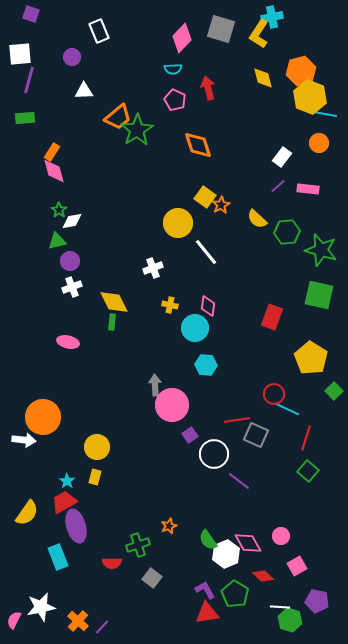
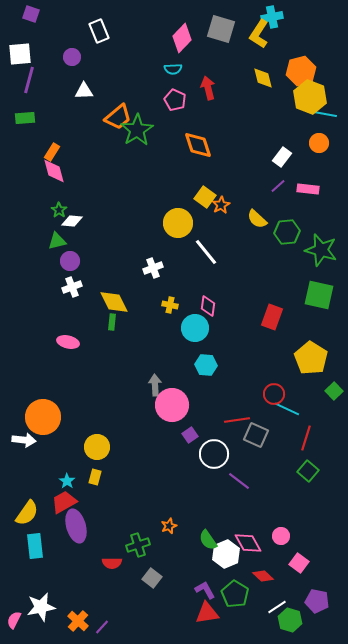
white diamond at (72, 221): rotated 15 degrees clockwise
cyan rectangle at (58, 557): moved 23 px left, 11 px up; rotated 15 degrees clockwise
pink square at (297, 566): moved 2 px right, 3 px up; rotated 24 degrees counterclockwise
white line at (280, 607): moved 3 px left; rotated 36 degrees counterclockwise
